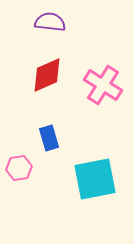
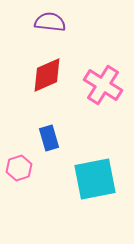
pink hexagon: rotated 10 degrees counterclockwise
